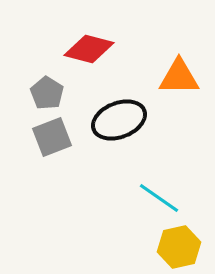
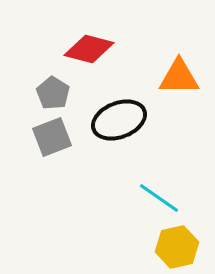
gray pentagon: moved 6 px right
yellow hexagon: moved 2 px left
